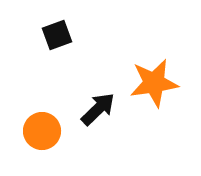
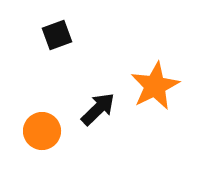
orange star: moved 1 px right, 3 px down; rotated 18 degrees counterclockwise
